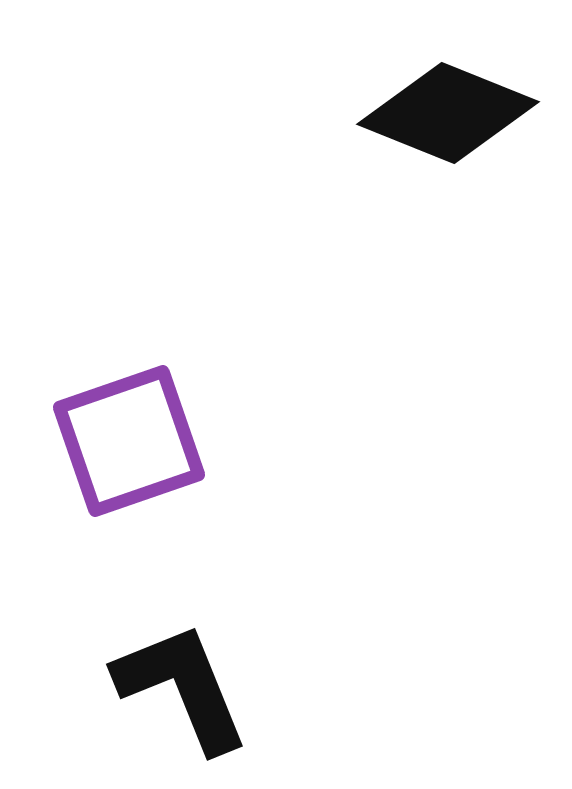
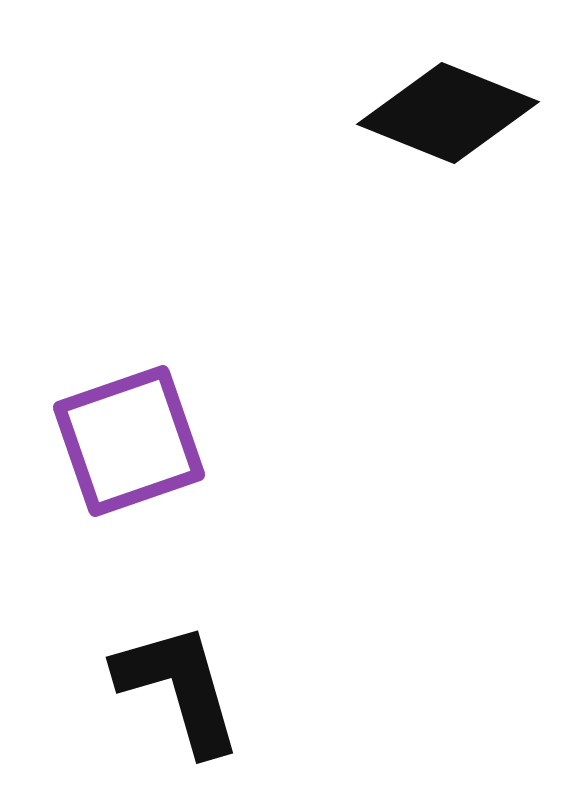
black L-shape: moved 3 px left, 1 px down; rotated 6 degrees clockwise
